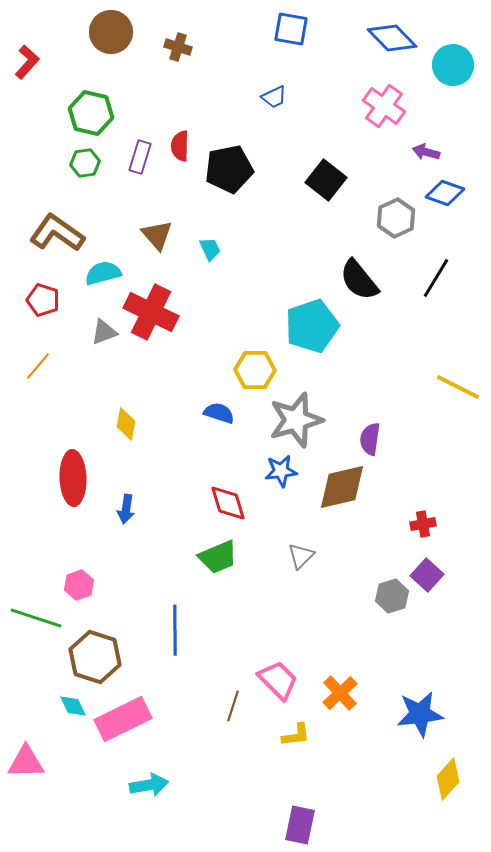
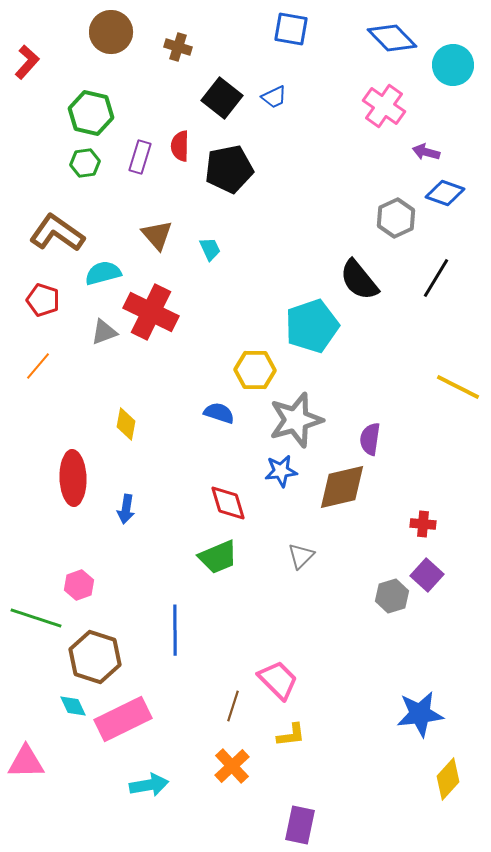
black square at (326, 180): moved 104 px left, 82 px up
red cross at (423, 524): rotated 15 degrees clockwise
orange cross at (340, 693): moved 108 px left, 73 px down
yellow L-shape at (296, 735): moved 5 px left
